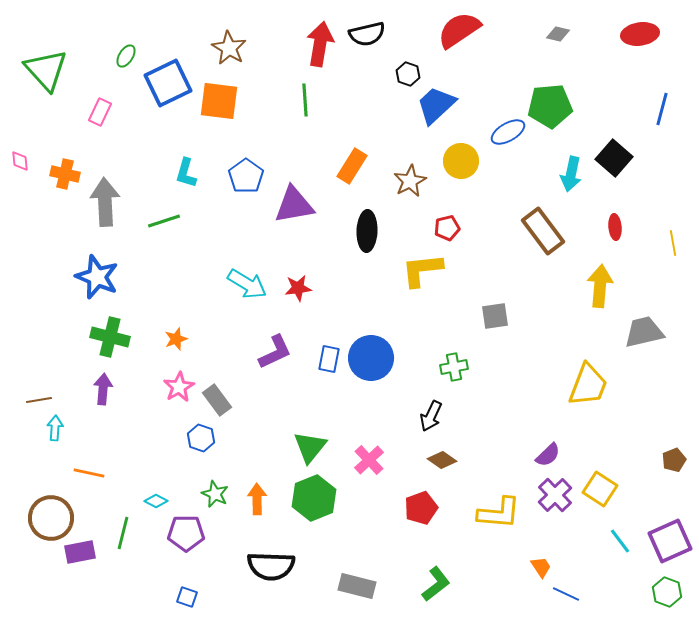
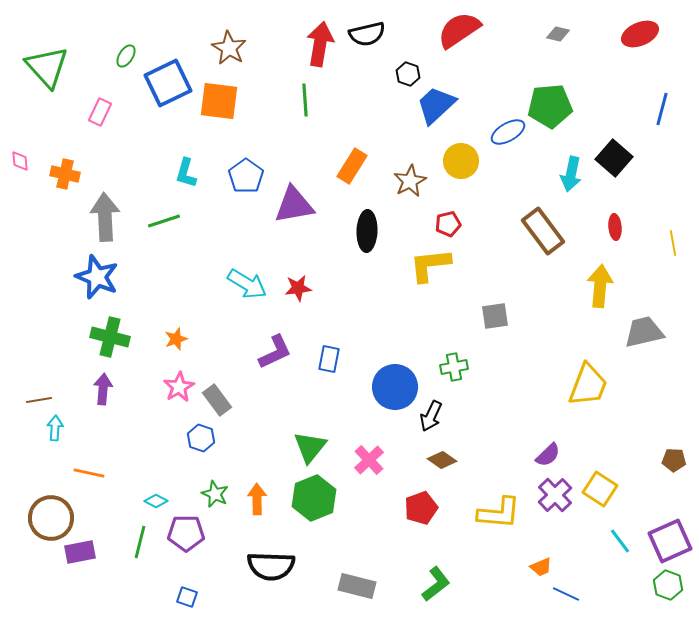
red ellipse at (640, 34): rotated 15 degrees counterclockwise
green triangle at (46, 70): moved 1 px right, 3 px up
gray arrow at (105, 202): moved 15 px down
red pentagon at (447, 228): moved 1 px right, 4 px up
yellow L-shape at (422, 270): moved 8 px right, 5 px up
blue circle at (371, 358): moved 24 px right, 29 px down
brown pentagon at (674, 460): rotated 25 degrees clockwise
green line at (123, 533): moved 17 px right, 9 px down
orange trapezoid at (541, 567): rotated 100 degrees clockwise
green hexagon at (667, 592): moved 1 px right, 7 px up
